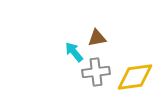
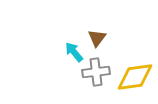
brown triangle: rotated 42 degrees counterclockwise
